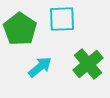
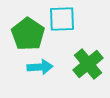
green pentagon: moved 8 px right, 5 px down
cyan arrow: rotated 35 degrees clockwise
